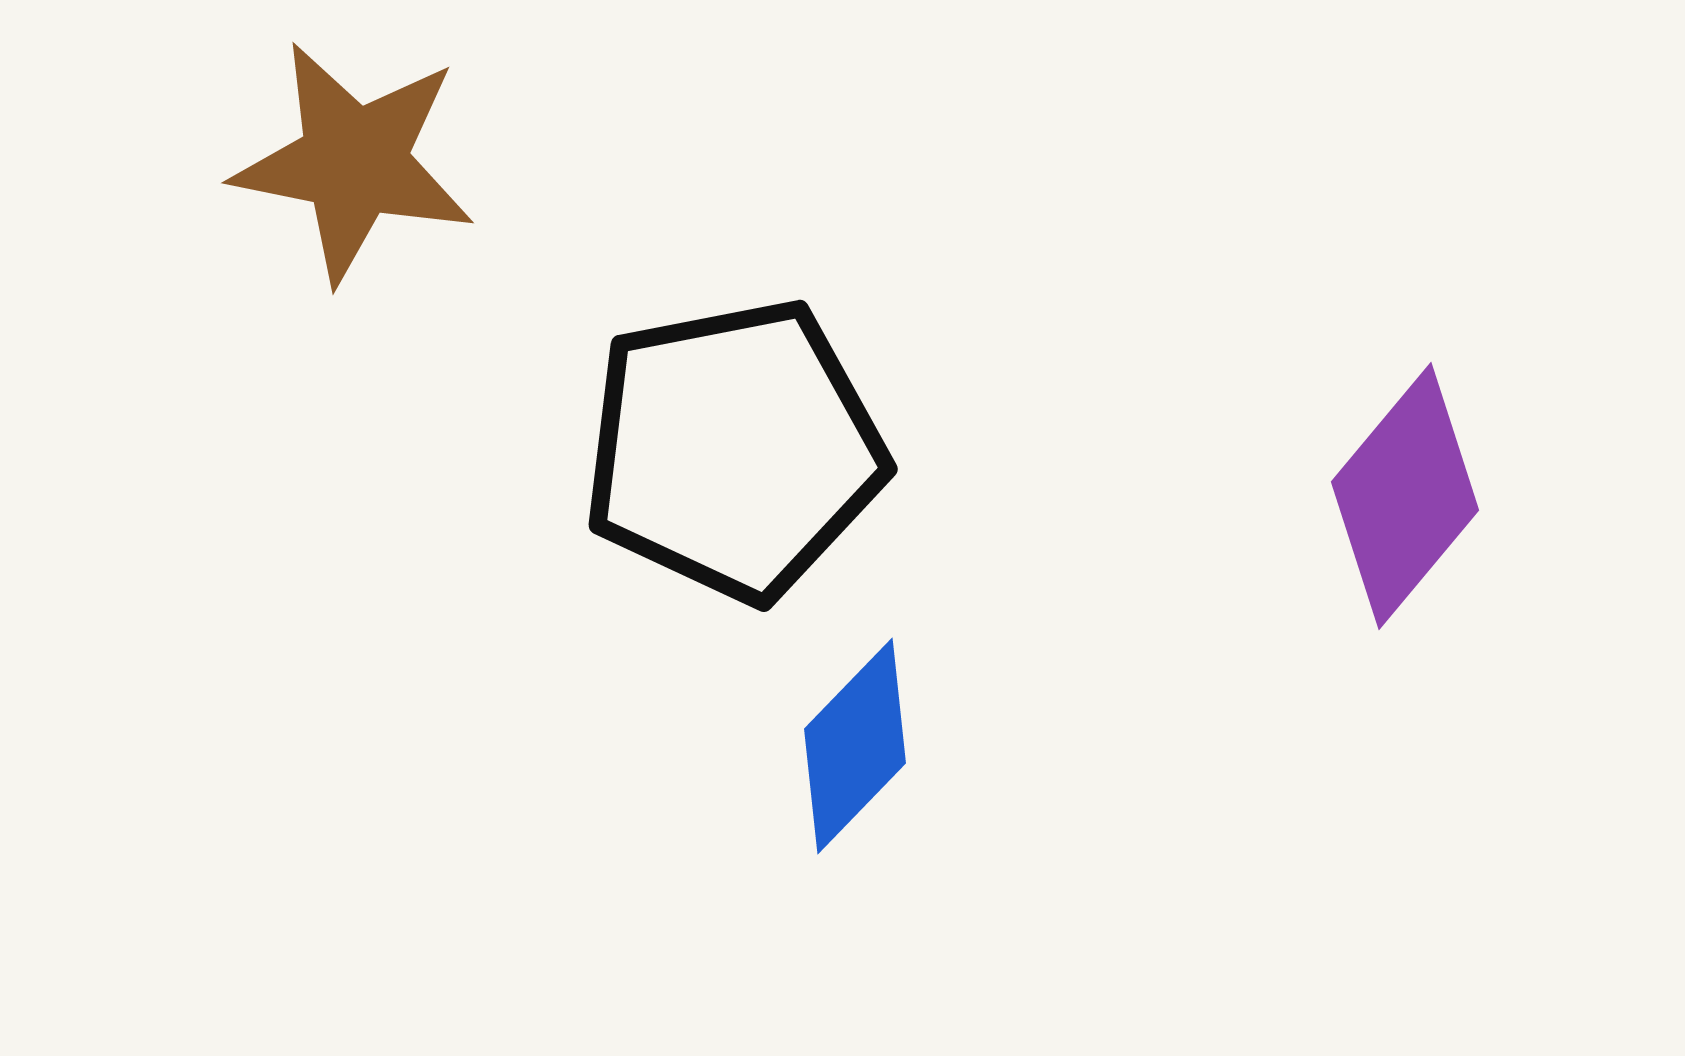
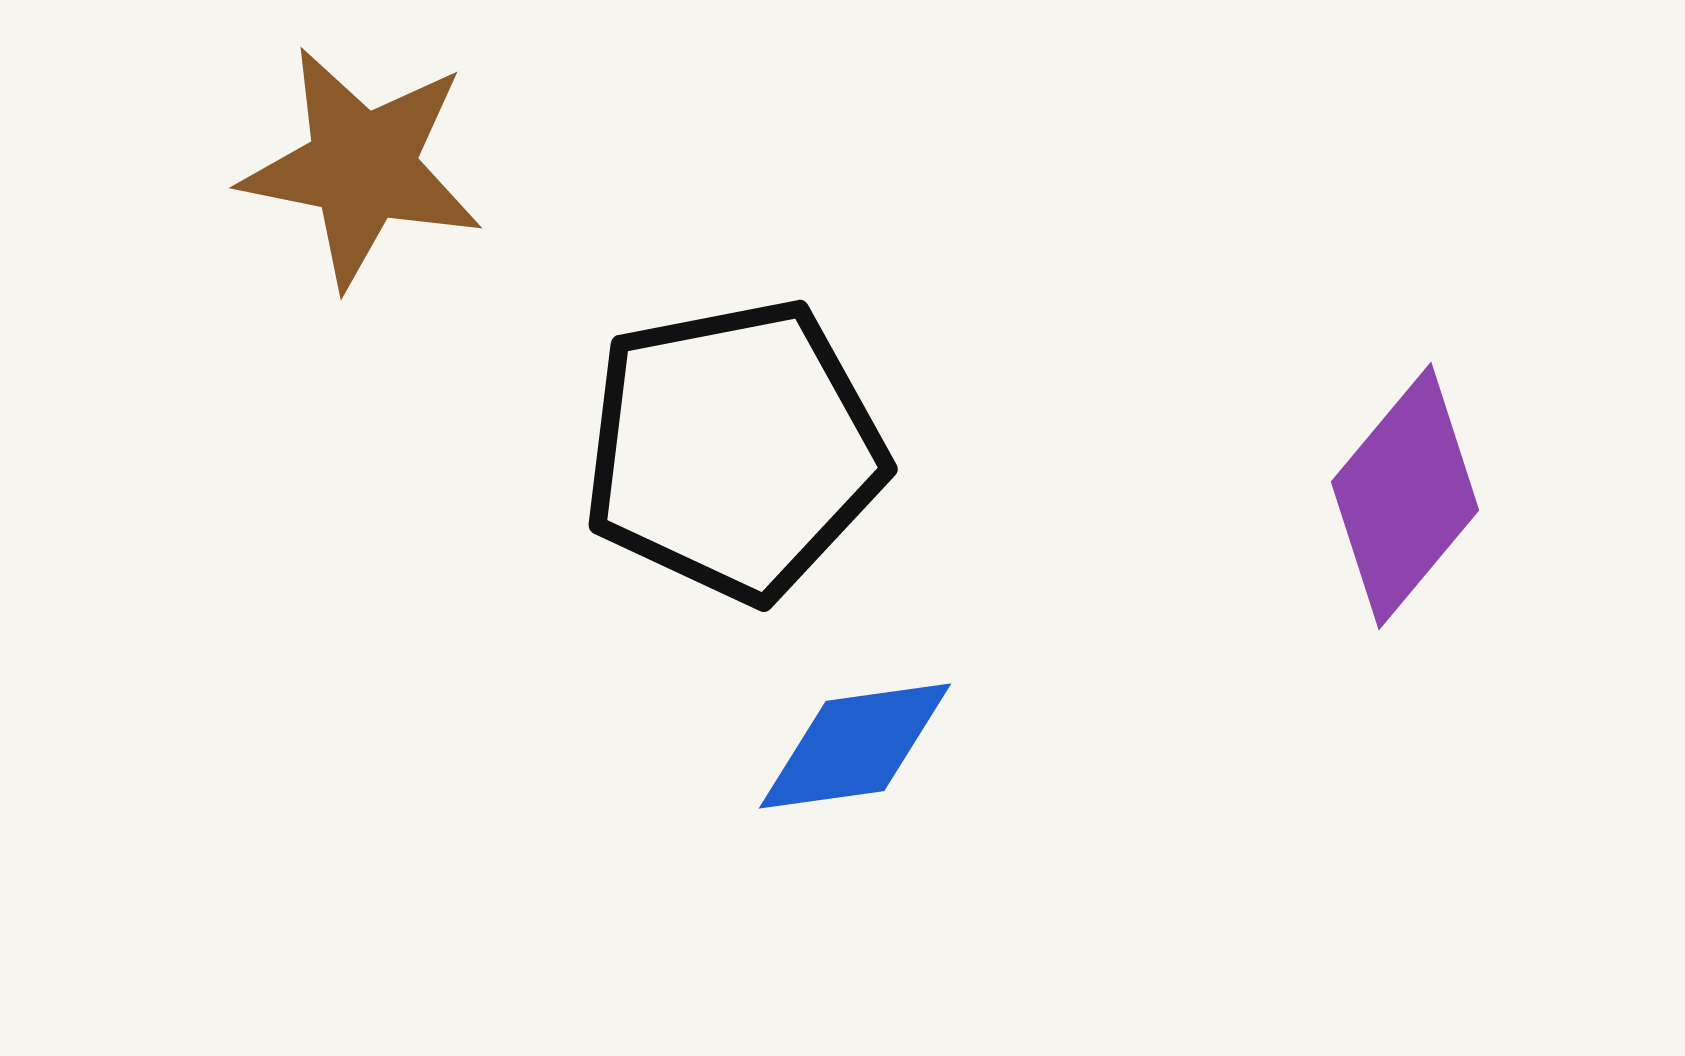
brown star: moved 8 px right, 5 px down
blue diamond: rotated 38 degrees clockwise
